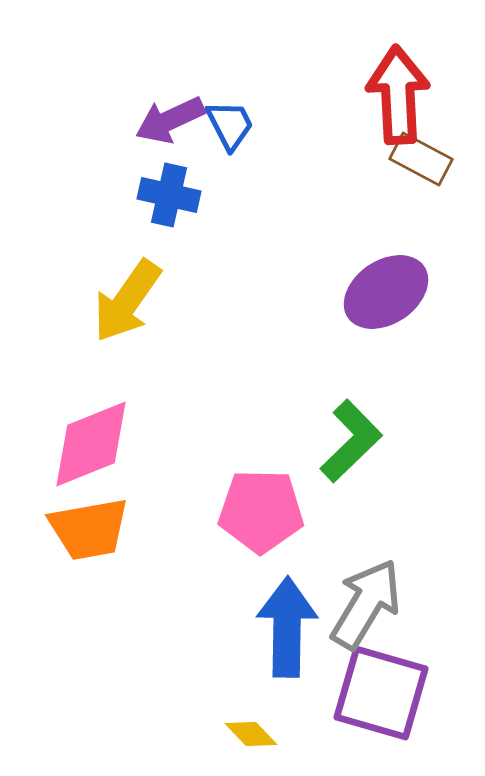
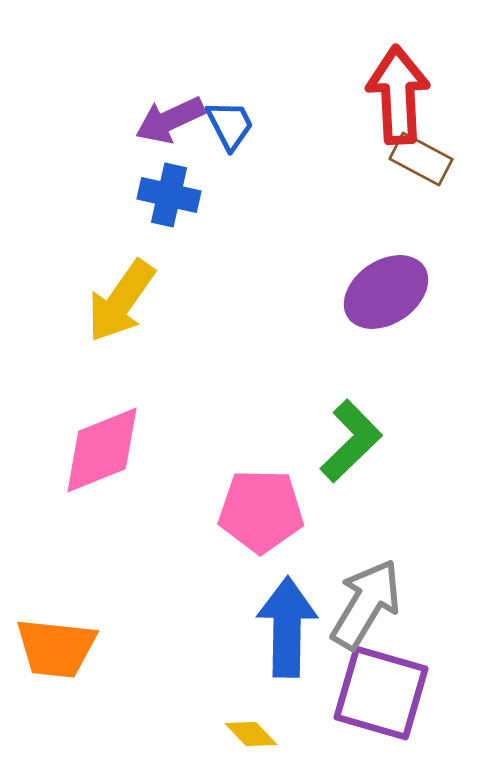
yellow arrow: moved 6 px left
pink diamond: moved 11 px right, 6 px down
orange trapezoid: moved 33 px left, 119 px down; rotated 16 degrees clockwise
